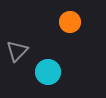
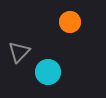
gray triangle: moved 2 px right, 1 px down
